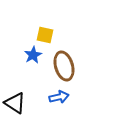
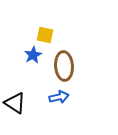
brown ellipse: rotated 12 degrees clockwise
